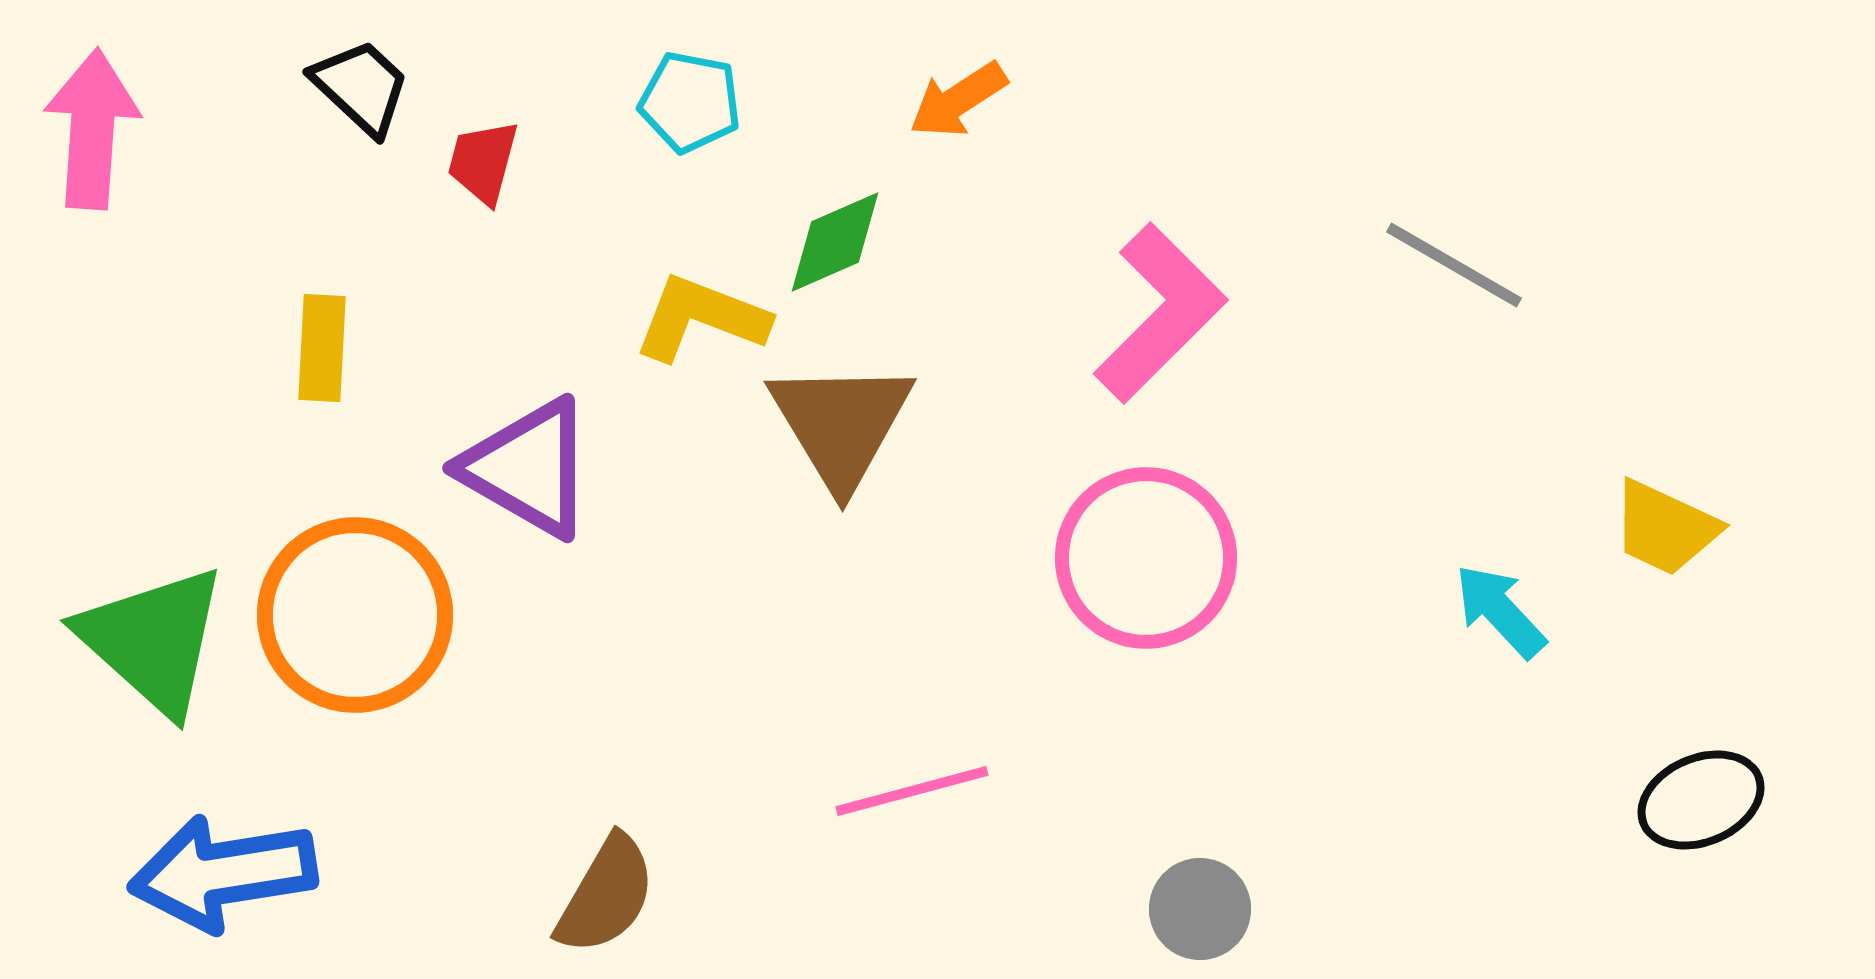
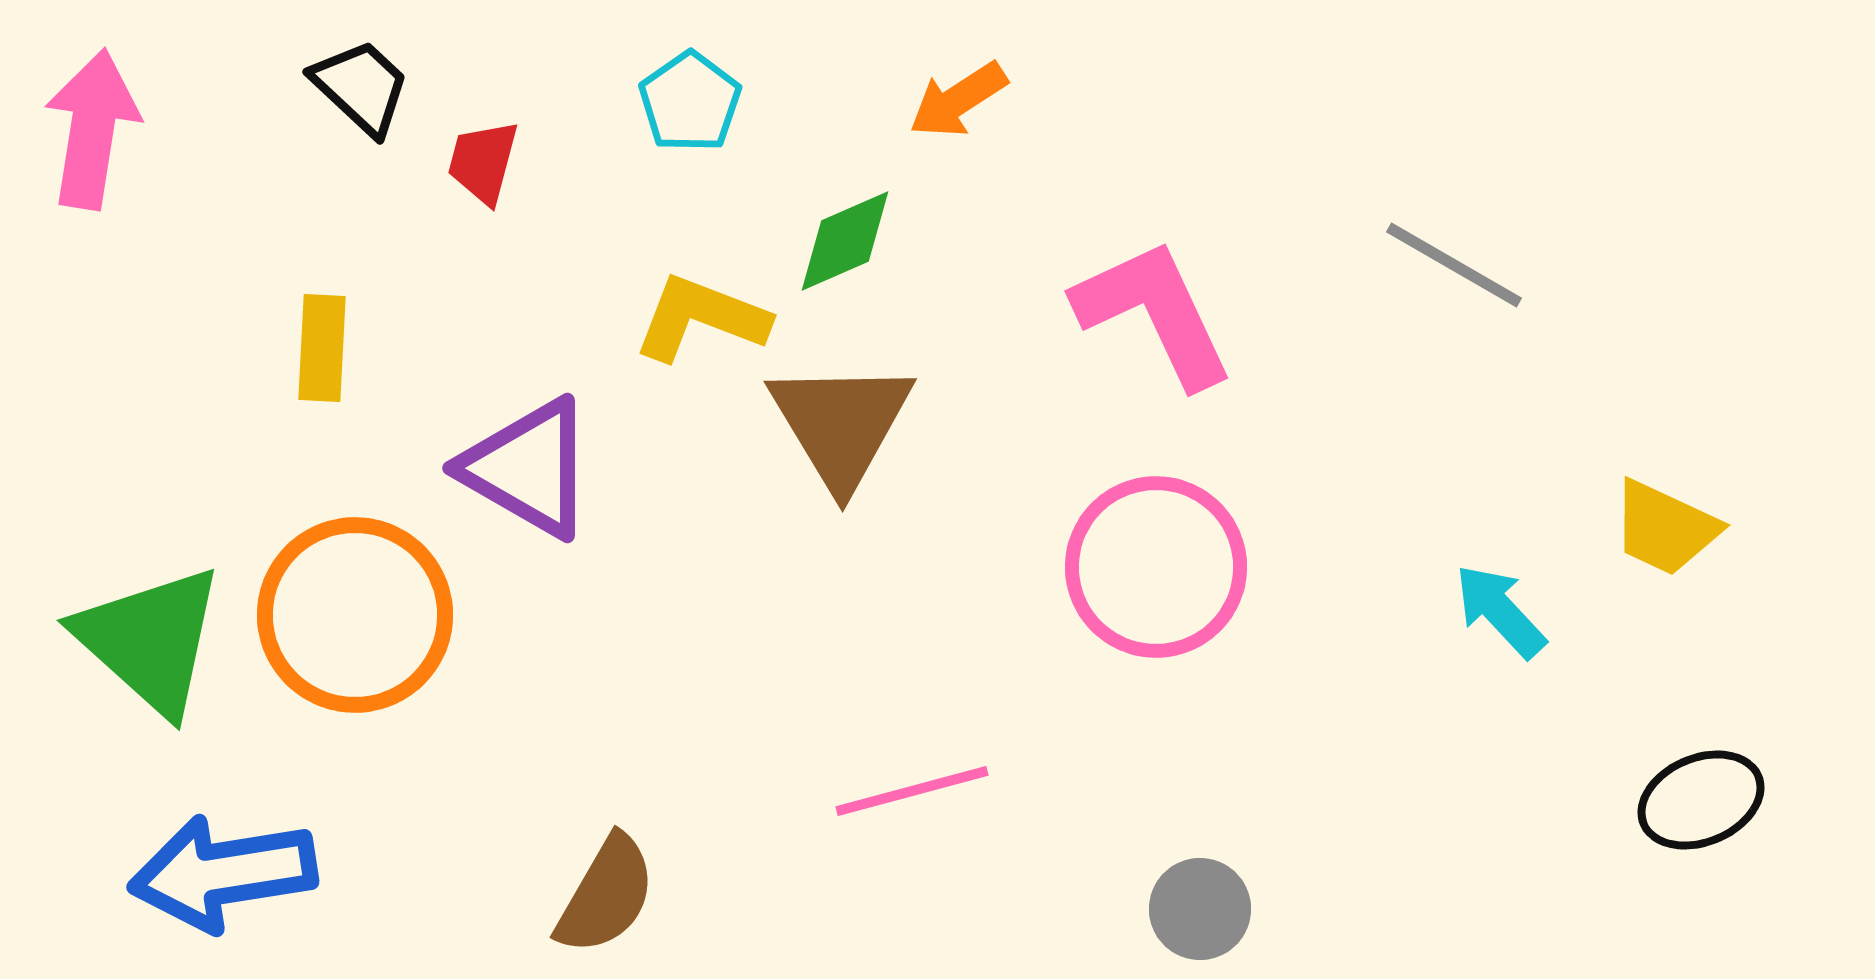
cyan pentagon: rotated 26 degrees clockwise
pink arrow: rotated 5 degrees clockwise
green diamond: moved 10 px right, 1 px up
pink L-shape: moved 6 px left; rotated 70 degrees counterclockwise
pink circle: moved 10 px right, 9 px down
green triangle: moved 3 px left
